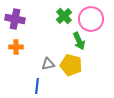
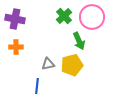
pink circle: moved 1 px right, 2 px up
yellow pentagon: moved 1 px right; rotated 30 degrees counterclockwise
